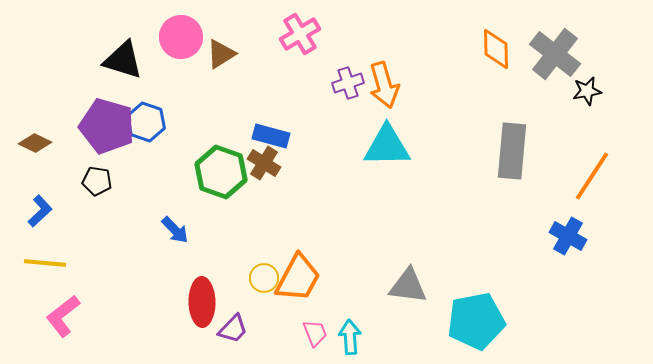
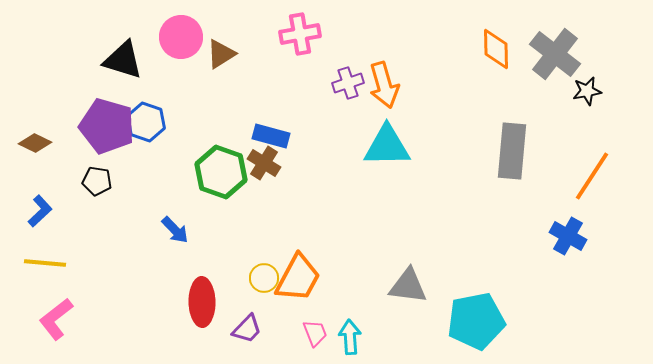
pink cross: rotated 21 degrees clockwise
pink L-shape: moved 7 px left, 3 px down
purple trapezoid: moved 14 px right
